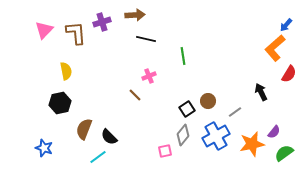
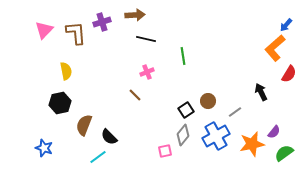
pink cross: moved 2 px left, 4 px up
black square: moved 1 px left, 1 px down
brown semicircle: moved 4 px up
